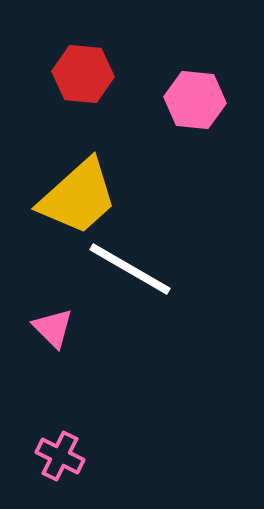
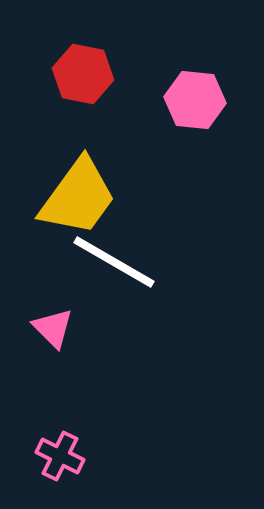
red hexagon: rotated 6 degrees clockwise
yellow trapezoid: rotated 12 degrees counterclockwise
white line: moved 16 px left, 7 px up
